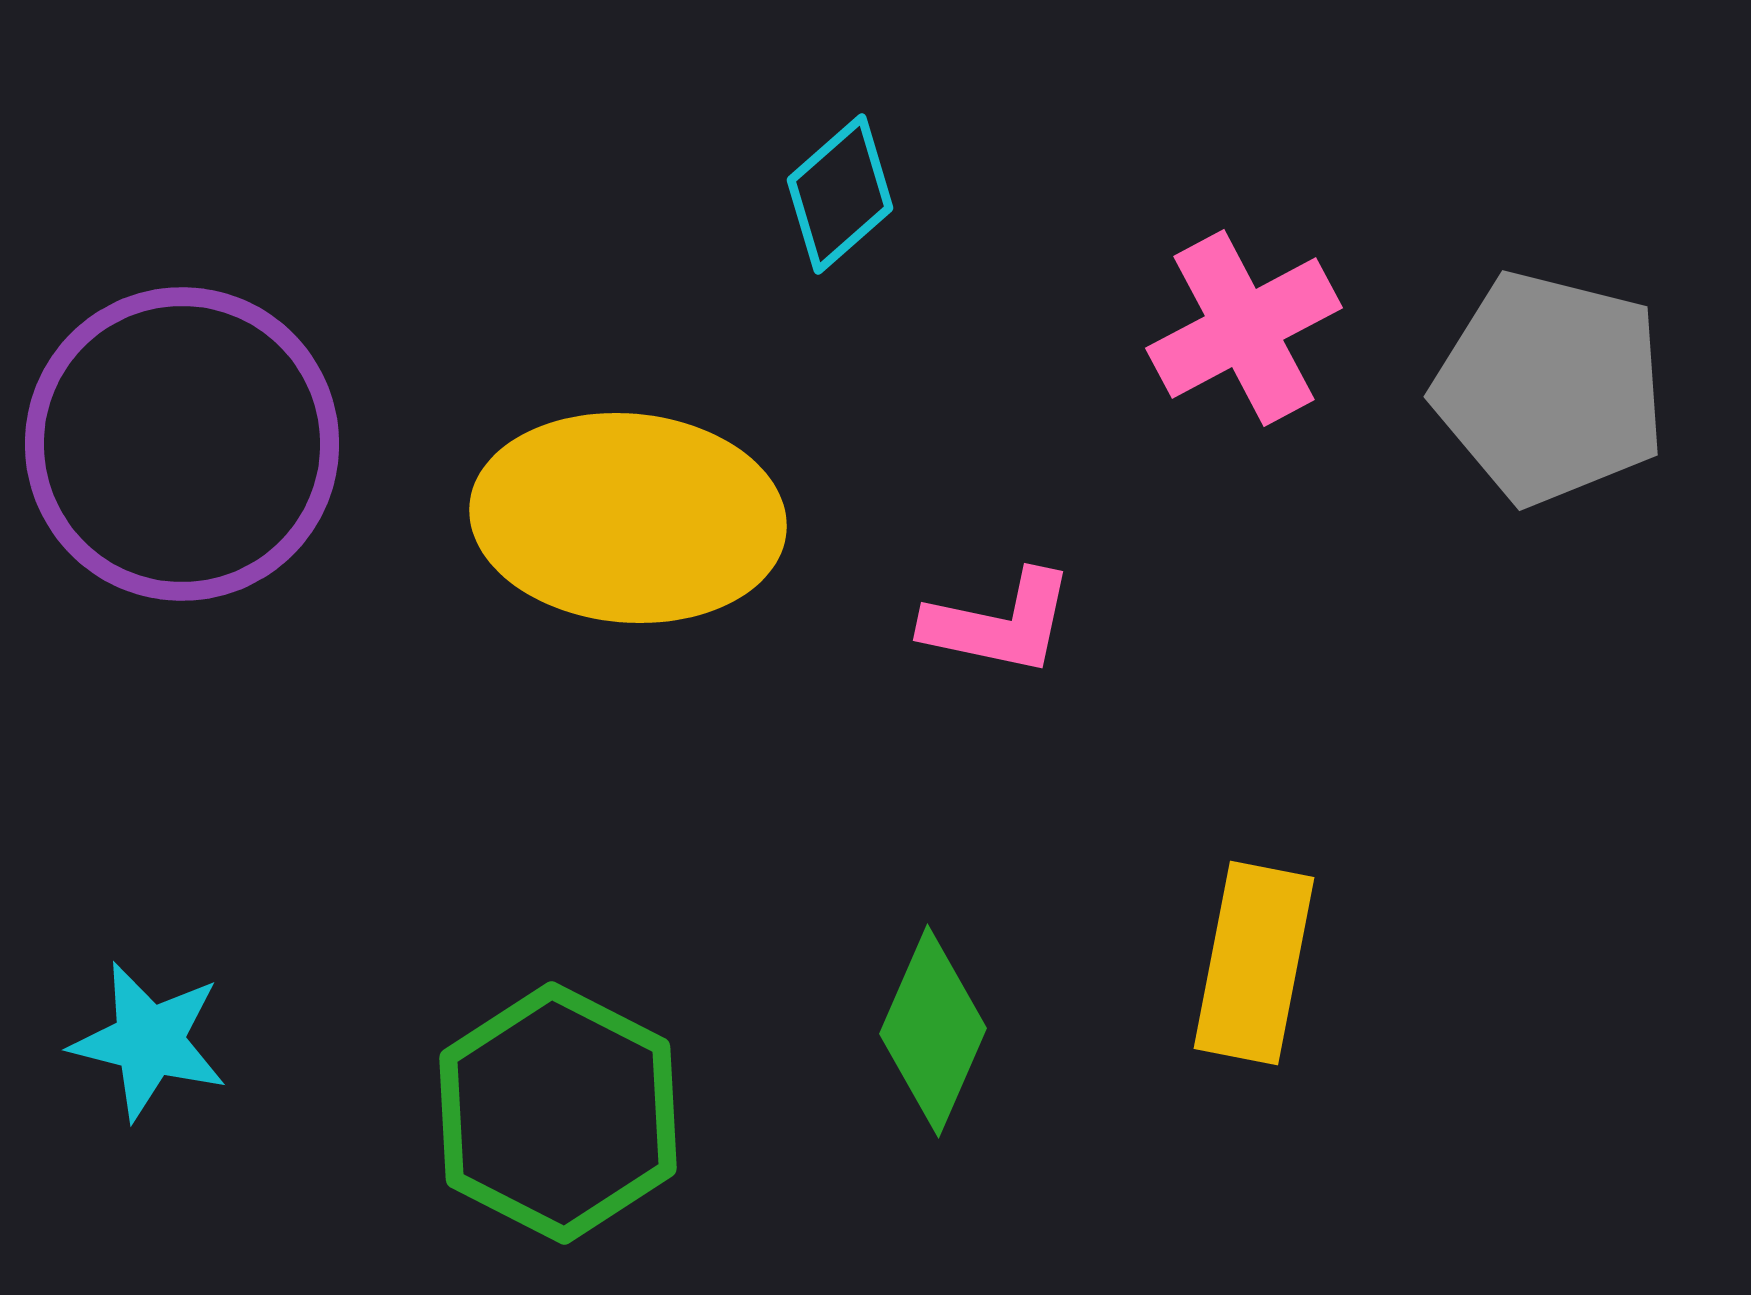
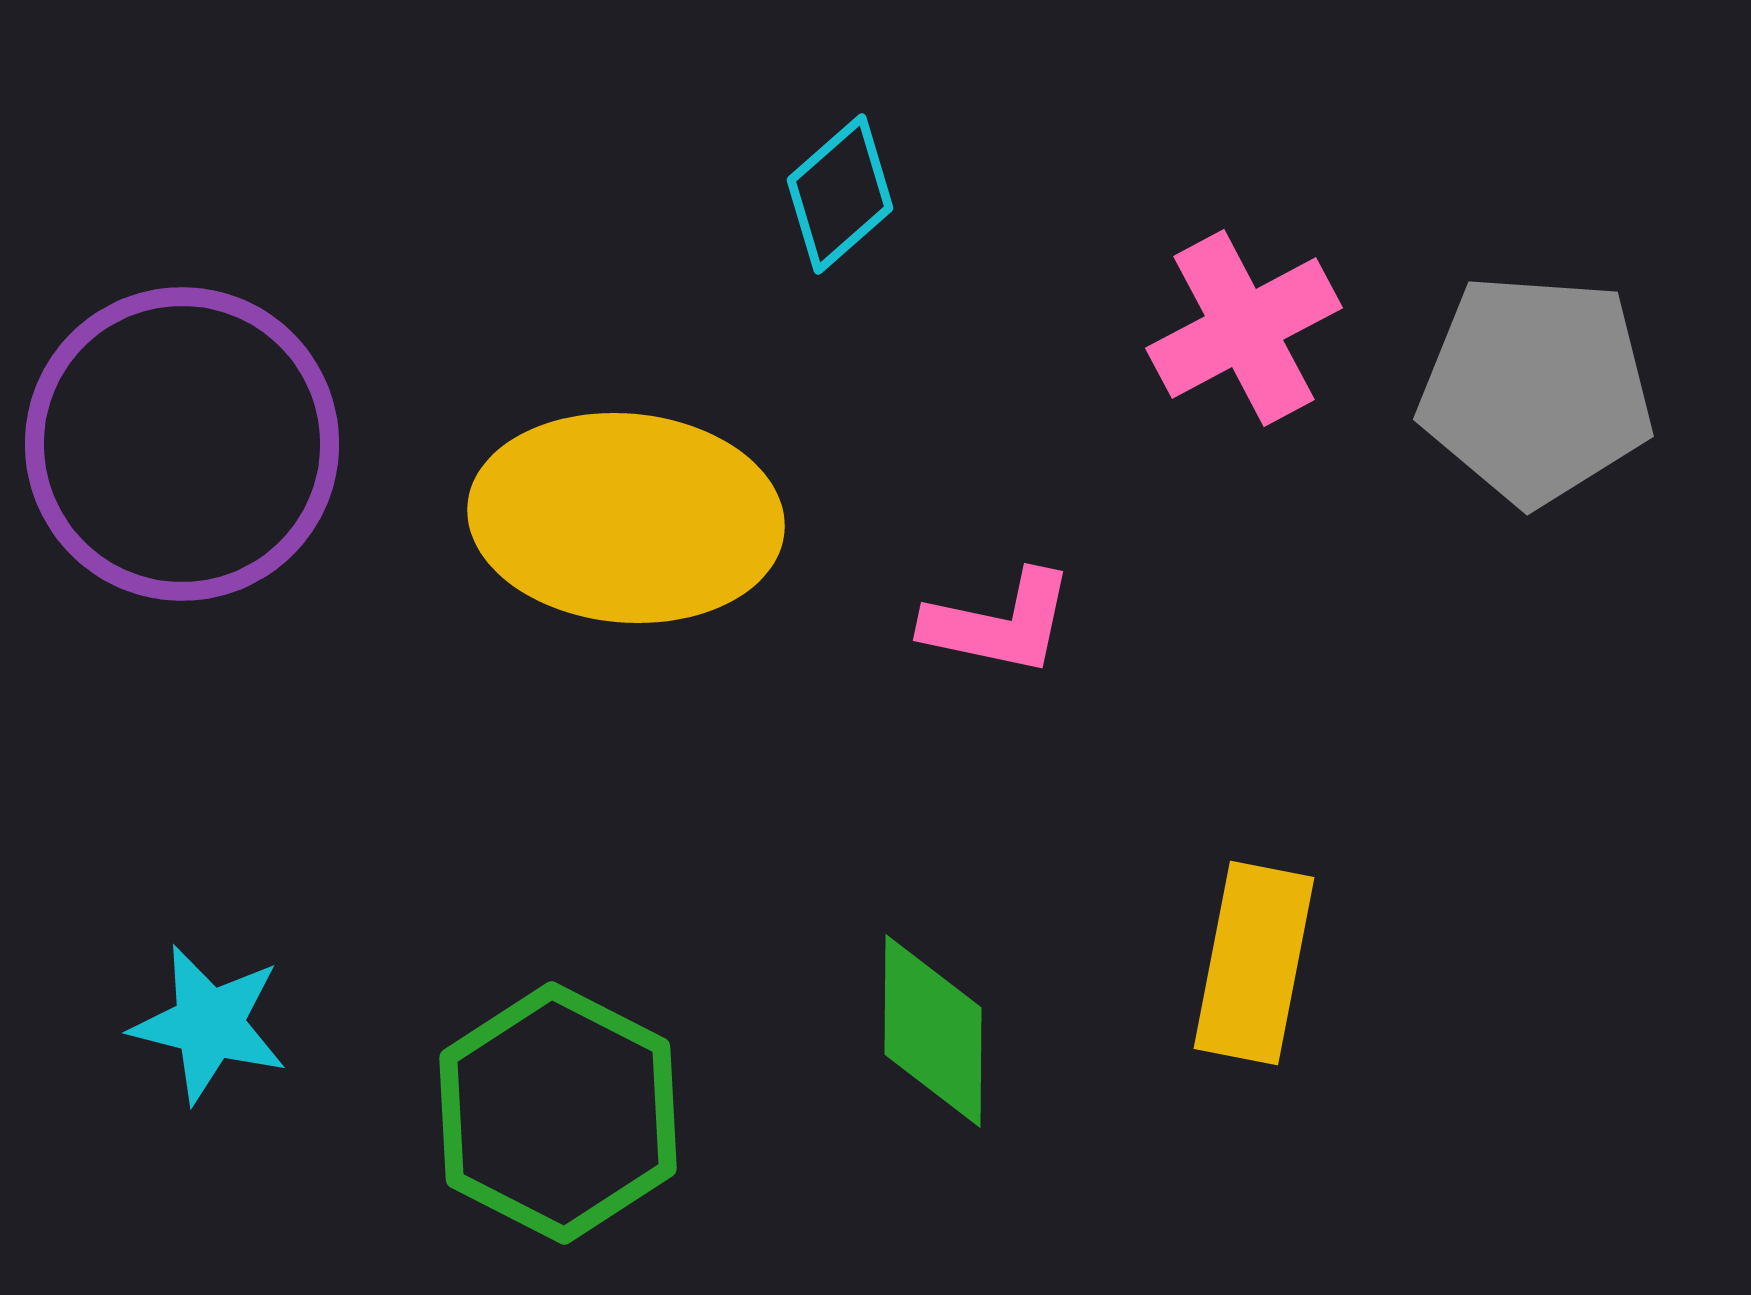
gray pentagon: moved 14 px left, 1 px down; rotated 10 degrees counterclockwise
yellow ellipse: moved 2 px left
green diamond: rotated 23 degrees counterclockwise
cyan star: moved 60 px right, 17 px up
